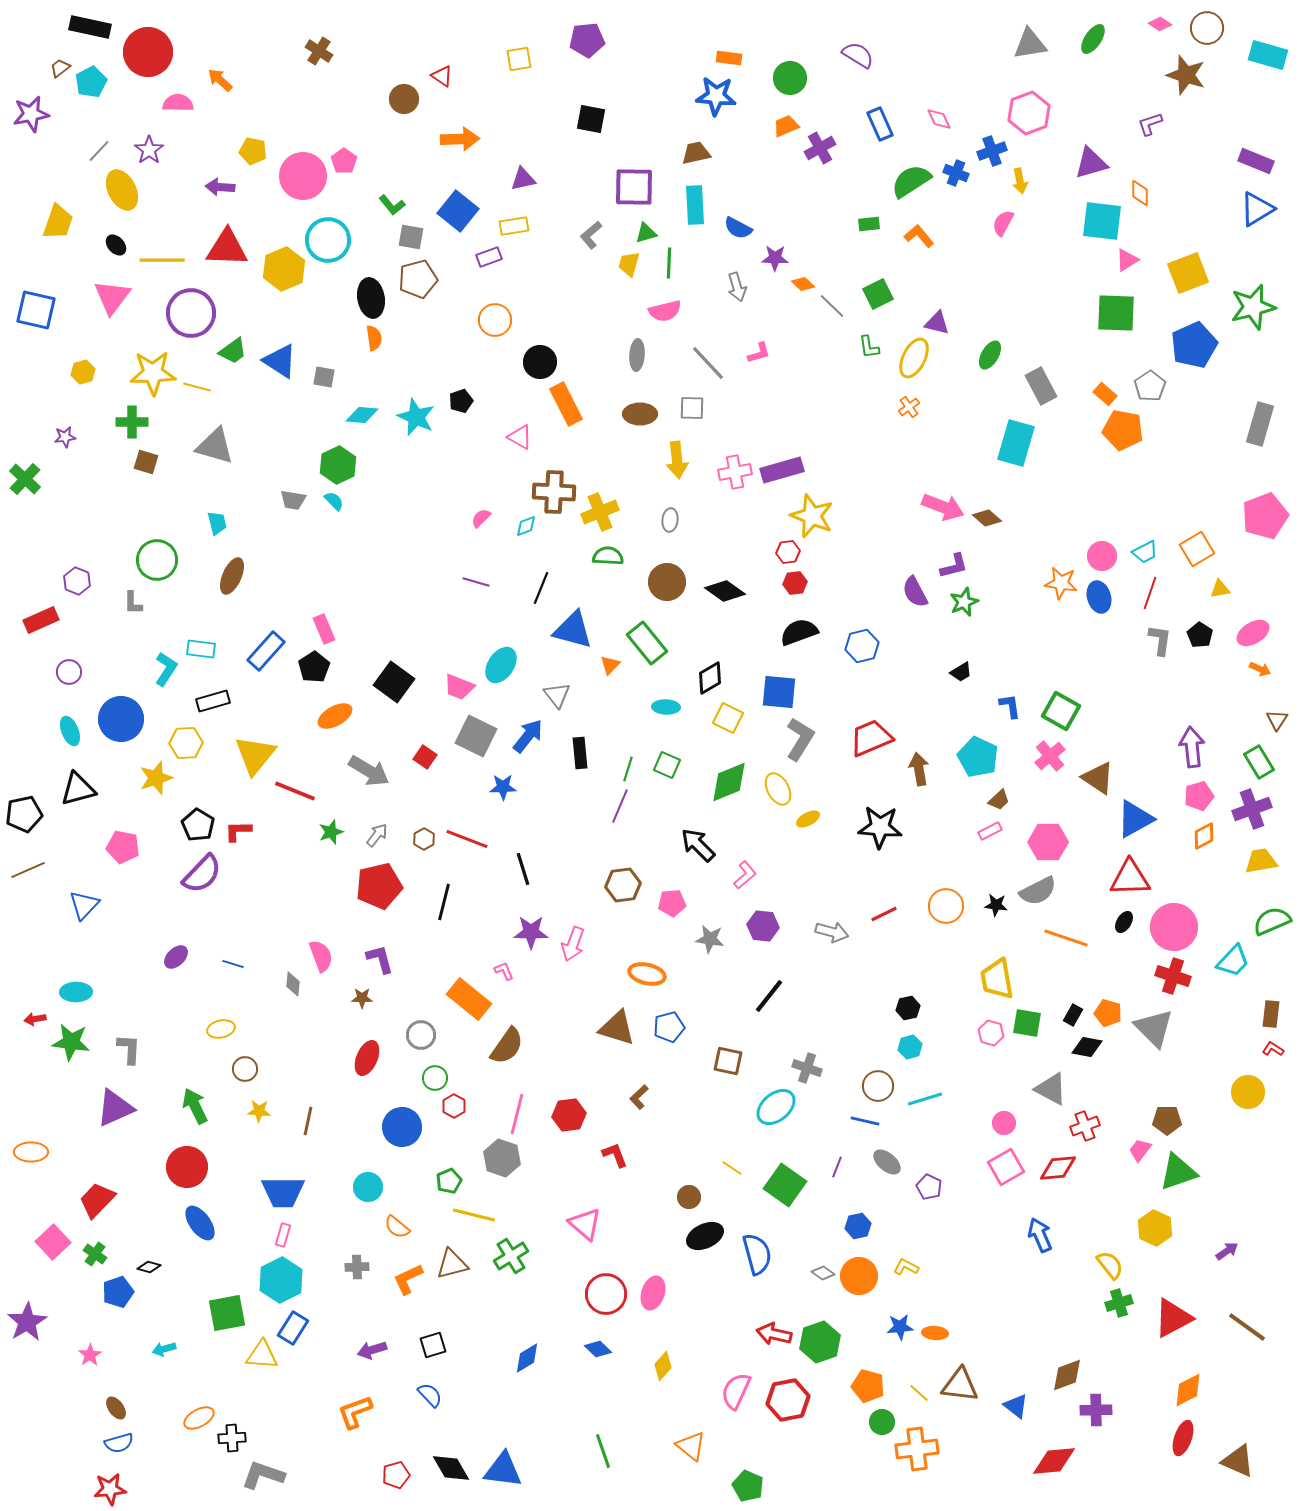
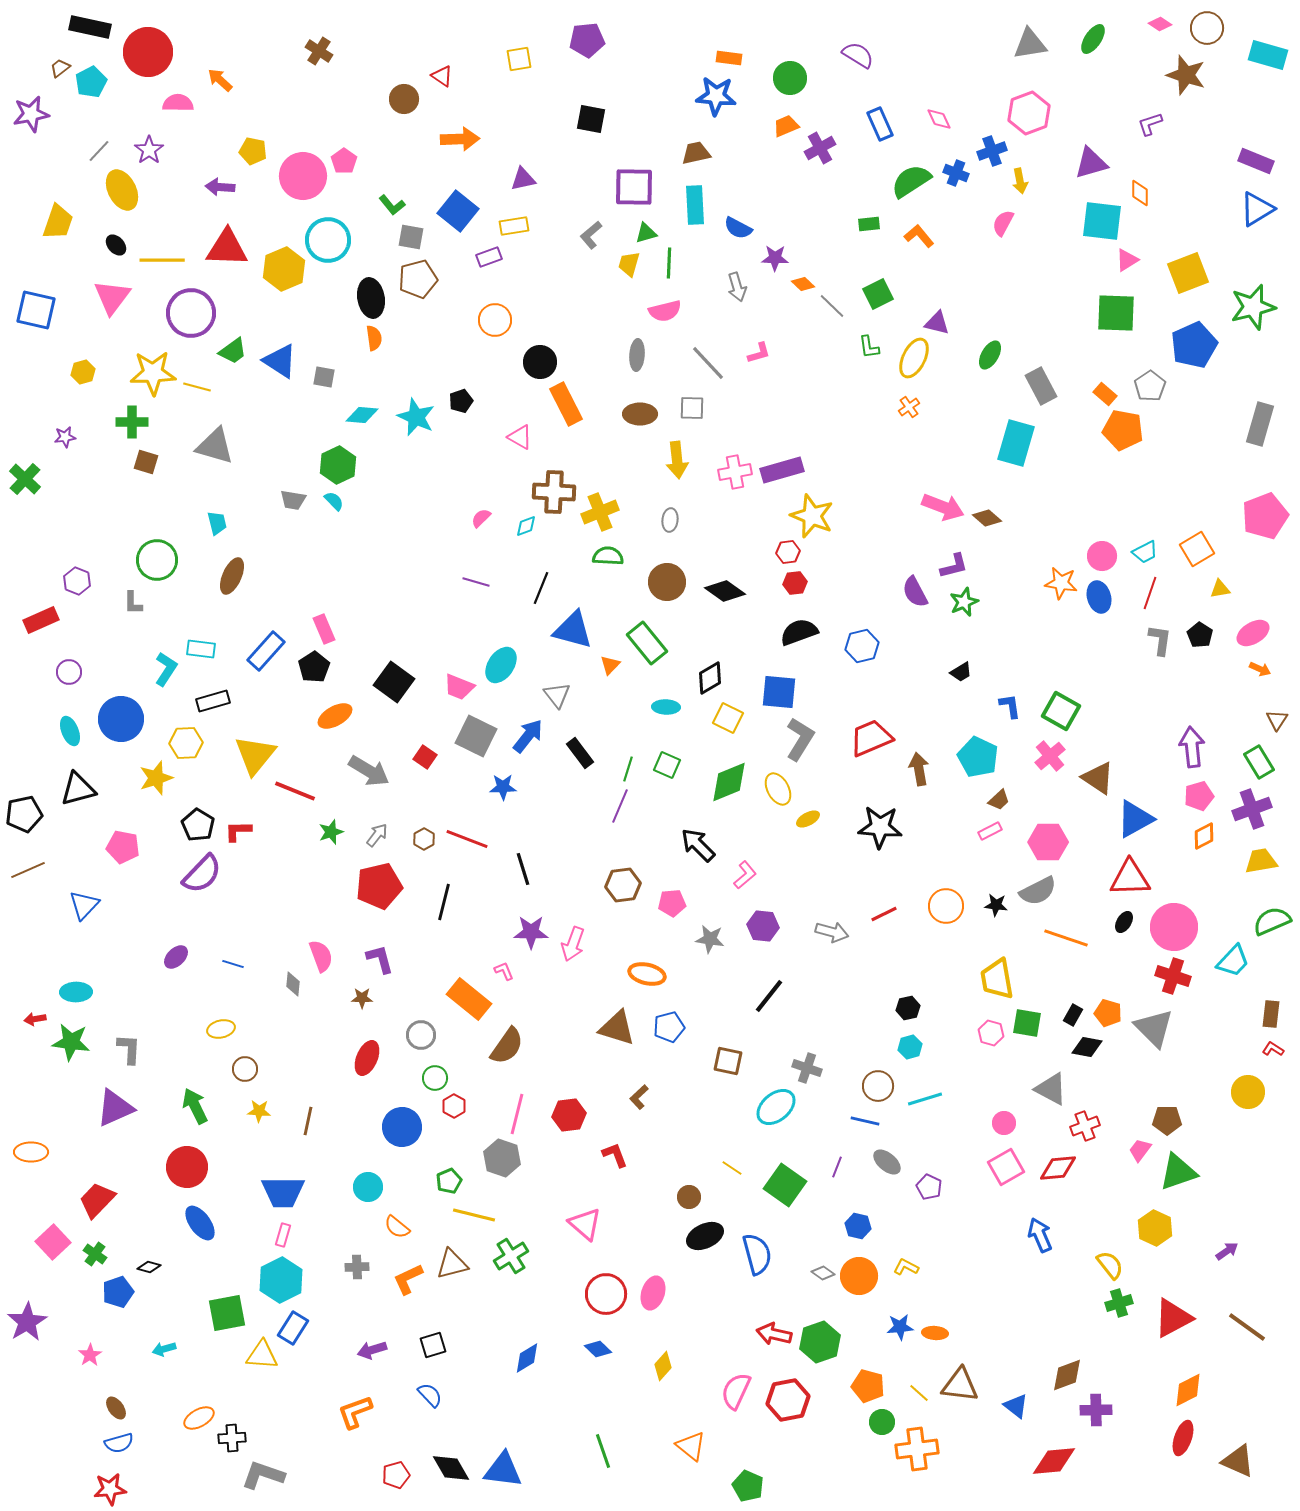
black rectangle at (580, 753): rotated 32 degrees counterclockwise
blue hexagon at (858, 1226): rotated 25 degrees clockwise
